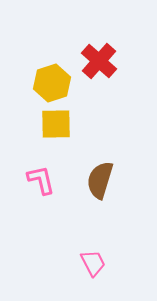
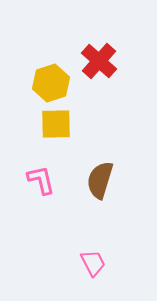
yellow hexagon: moved 1 px left
